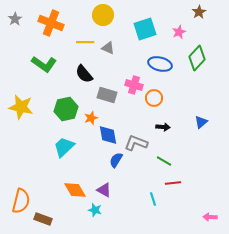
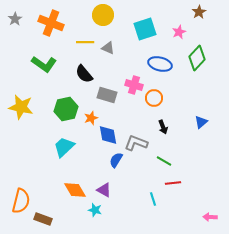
black arrow: rotated 64 degrees clockwise
